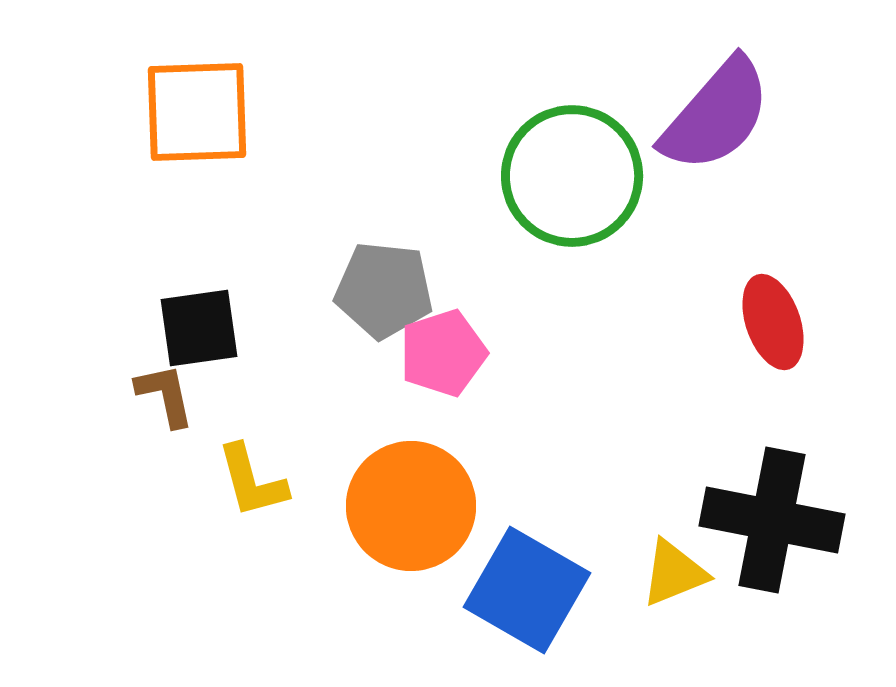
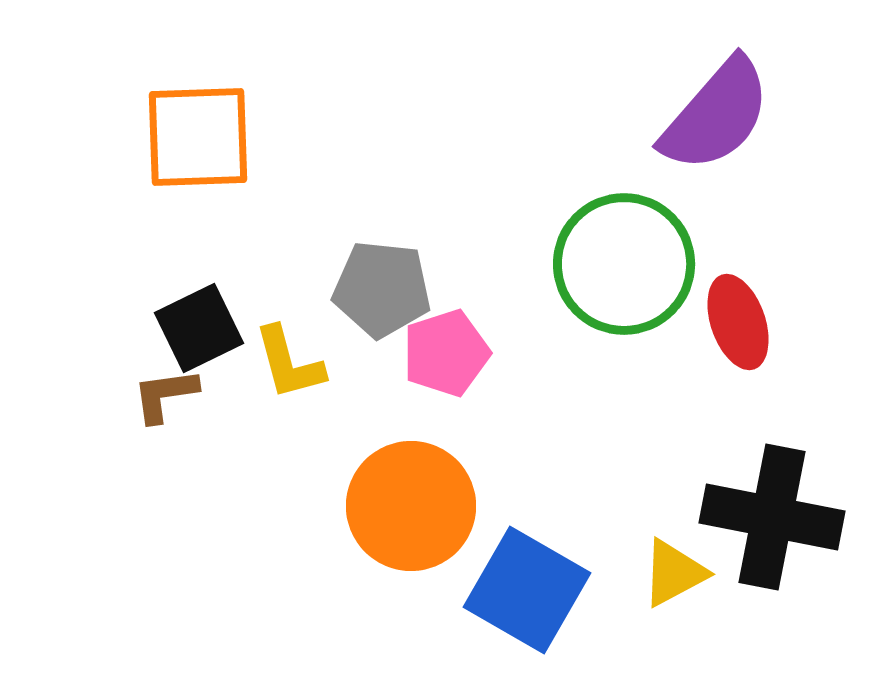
orange square: moved 1 px right, 25 px down
green circle: moved 52 px right, 88 px down
gray pentagon: moved 2 px left, 1 px up
red ellipse: moved 35 px left
black square: rotated 18 degrees counterclockwise
pink pentagon: moved 3 px right
brown L-shape: rotated 86 degrees counterclockwise
yellow L-shape: moved 37 px right, 118 px up
black cross: moved 3 px up
yellow triangle: rotated 6 degrees counterclockwise
